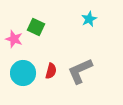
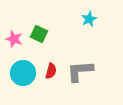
green square: moved 3 px right, 7 px down
gray L-shape: rotated 20 degrees clockwise
